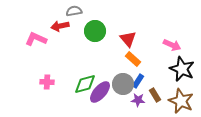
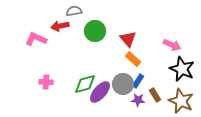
pink cross: moved 1 px left
